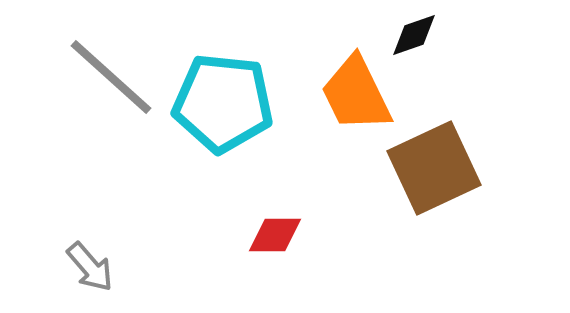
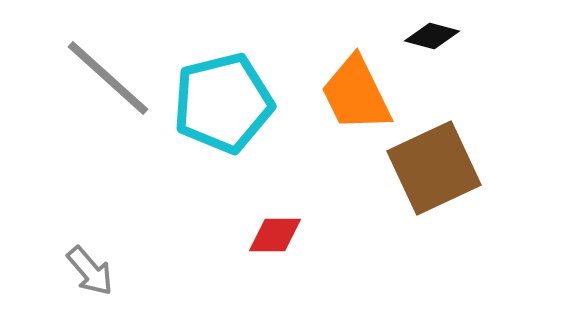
black diamond: moved 18 px right, 1 px down; rotated 34 degrees clockwise
gray line: moved 3 px left, 1 px down
cyan pentagon: rotated 20 degrees counterclockwise
gray arrow: moved 4 px down
